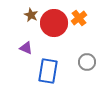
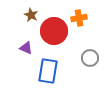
orange cross: rotated 28 degrees clockwise
red circle: moved 8 px down
gray circle: moved 3 px right, 4 px up
